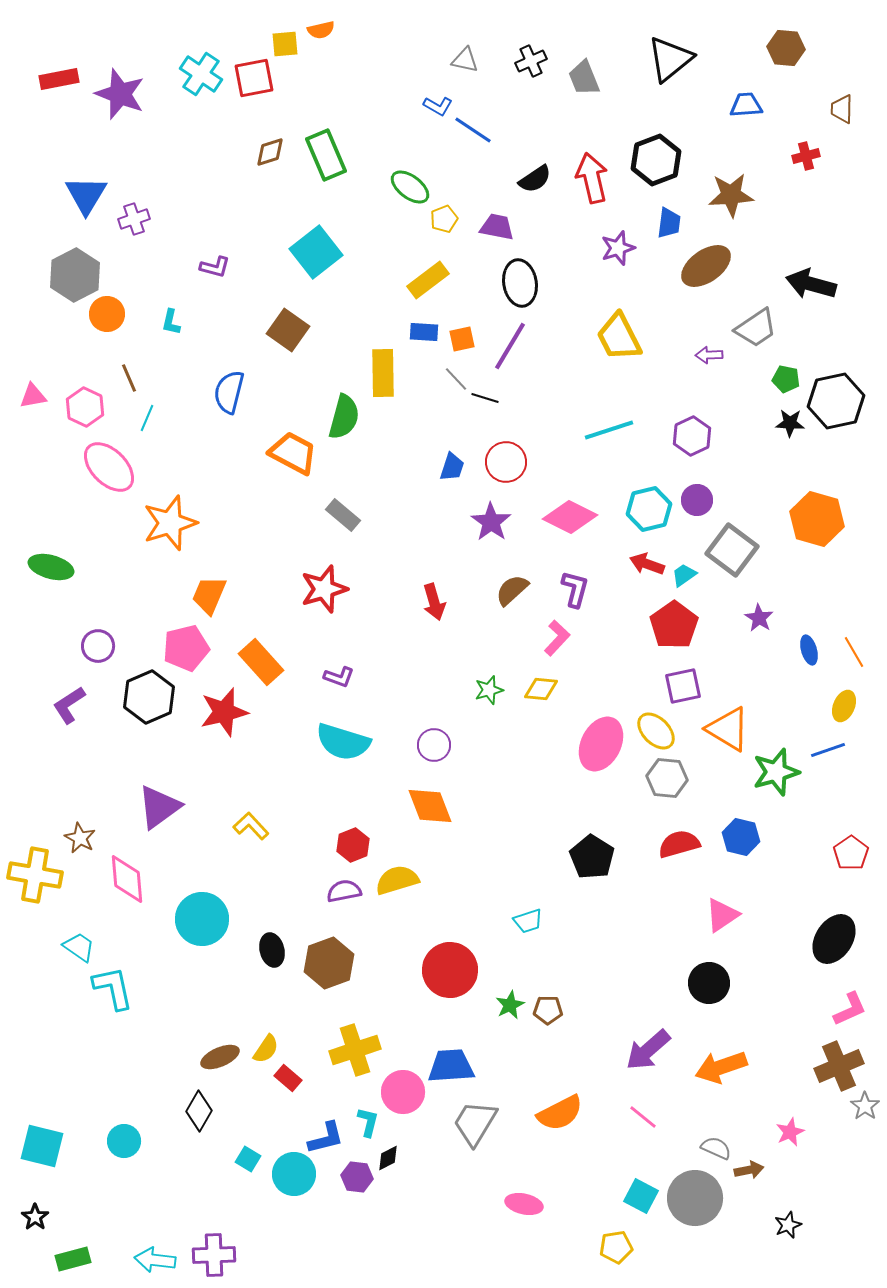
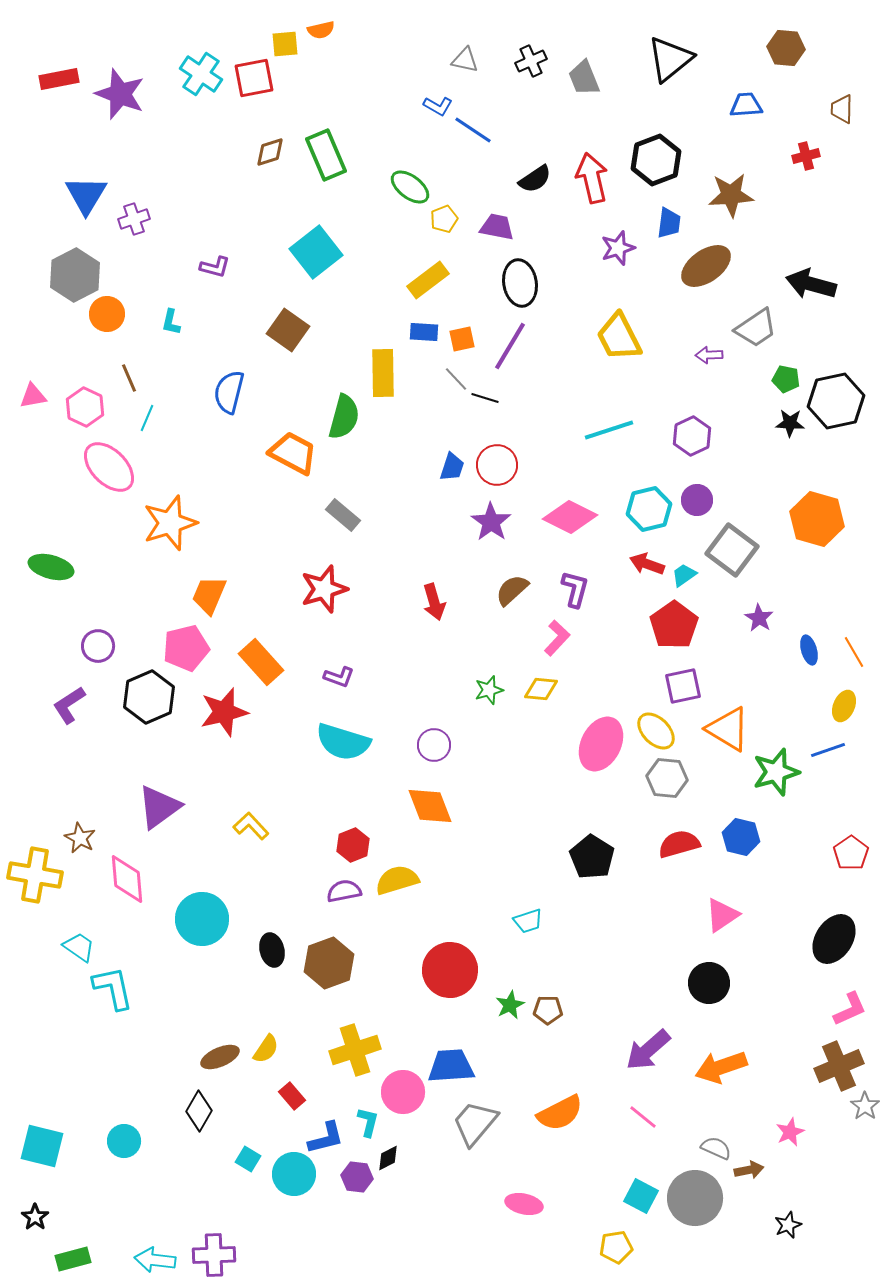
red circle at (506, 462): moved 9 px left, 3 px down
red rectangle at (288, 1078): moved 4 px right, 18 px down; rotated 8 degrees clockwise
gray trapezoid at (475, 1123): rotated 9 degrees clockwise
